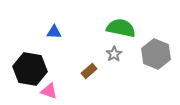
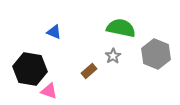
blue triangle: rotated 21 degrees clockwise
gray star: moved 1 px left, 2 px down
